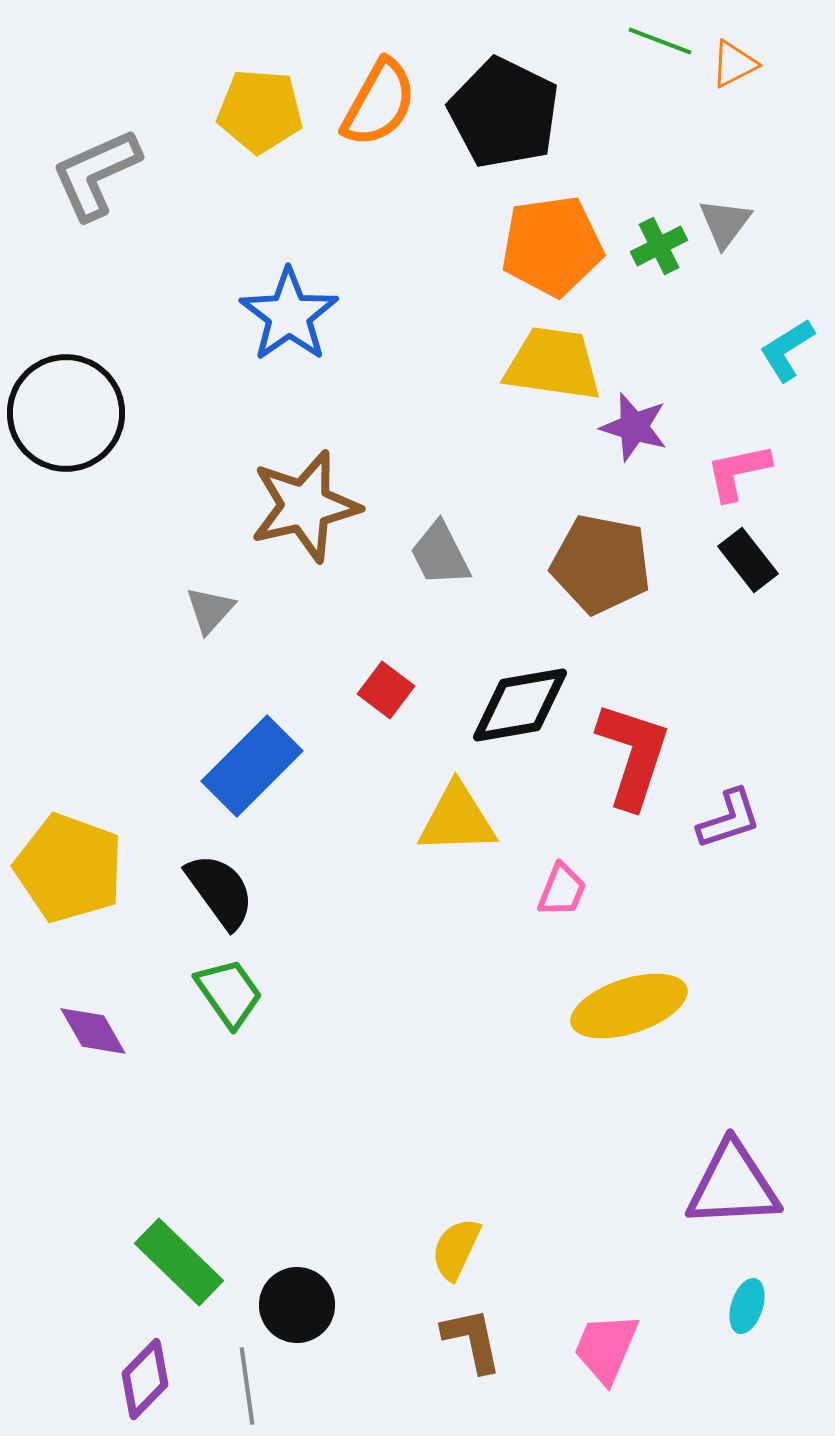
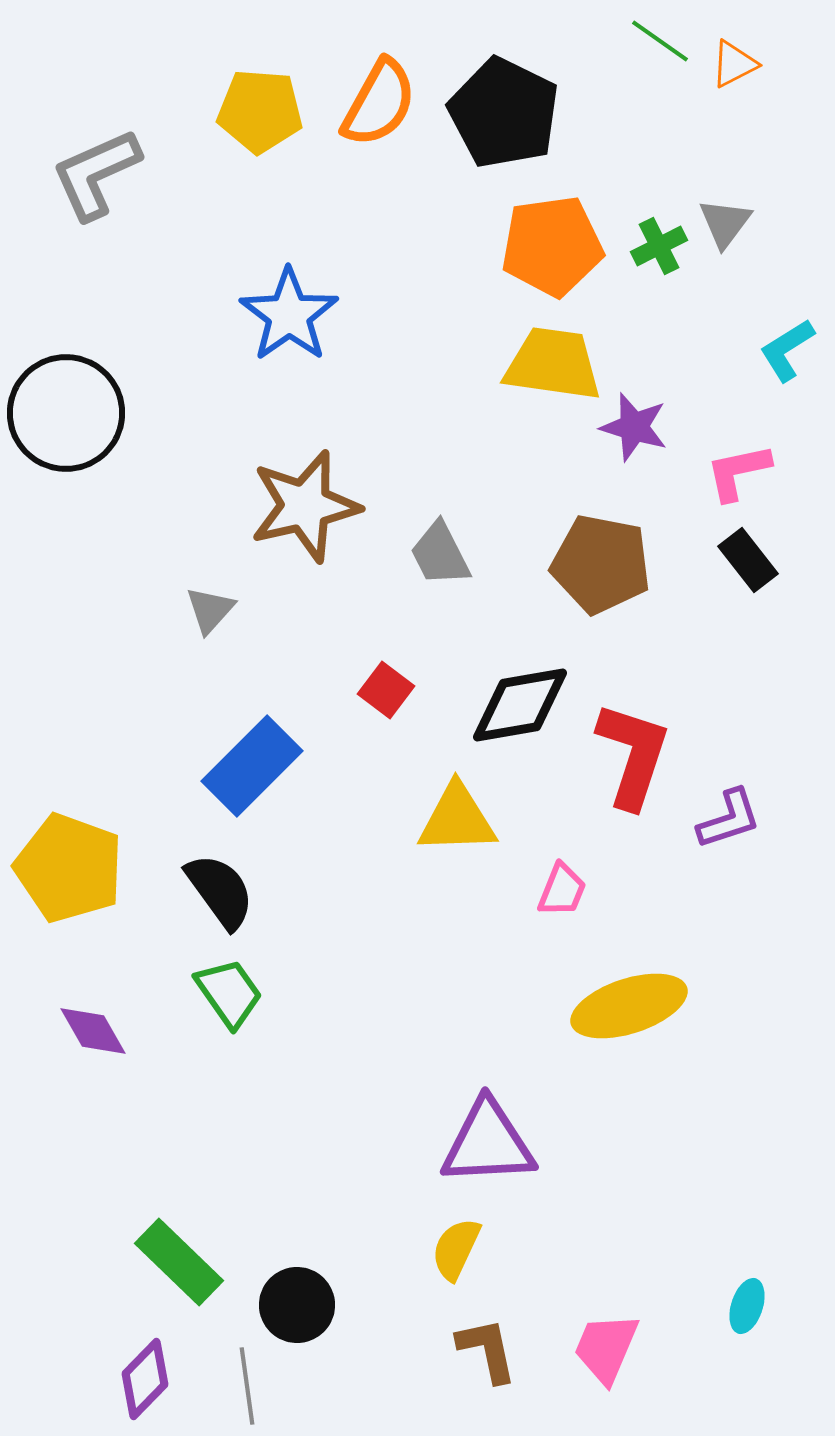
green line at (660, 41): rotated 14 degrees clockwise
purple triangle at (733, 1185): moved 245 px left, 42 px up
brown L-shape at (472, 1340): moved 15 px right, 10 px down
